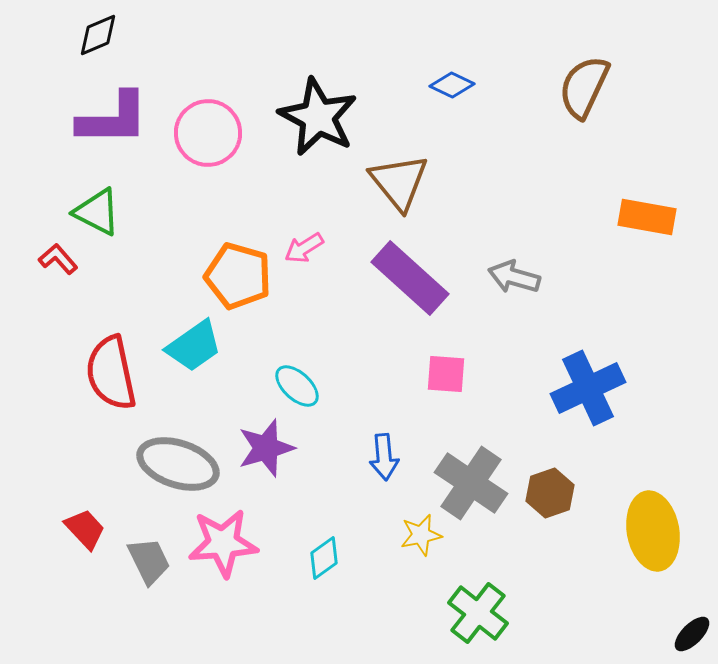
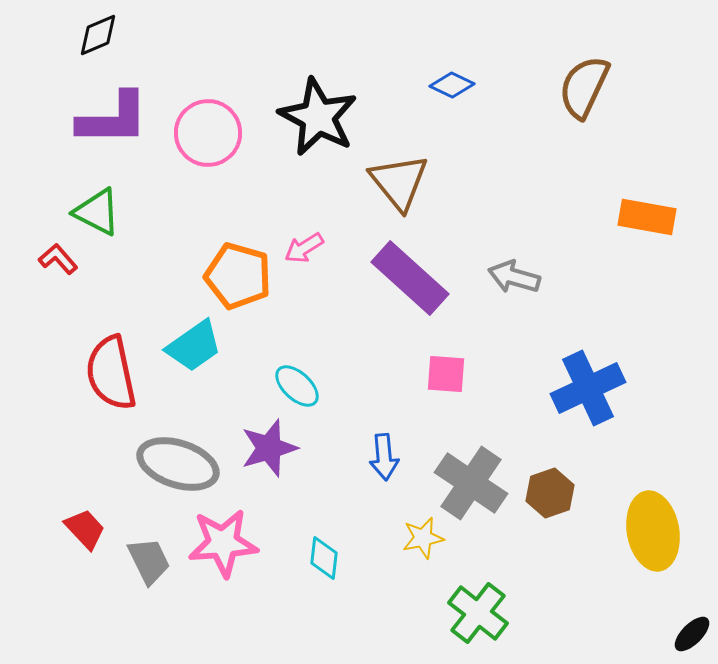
purple star: moved 3 px right
yellow star: moved 2 px right, 3 px down
cyan diamond: rotated 48 degrees counterclockwise
